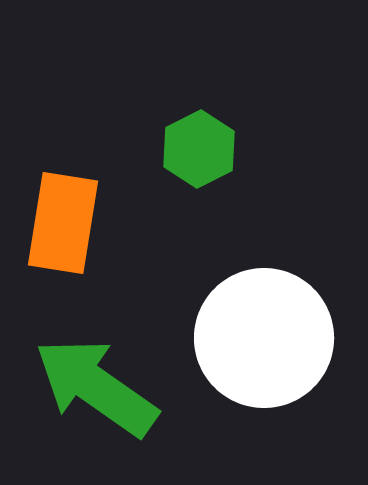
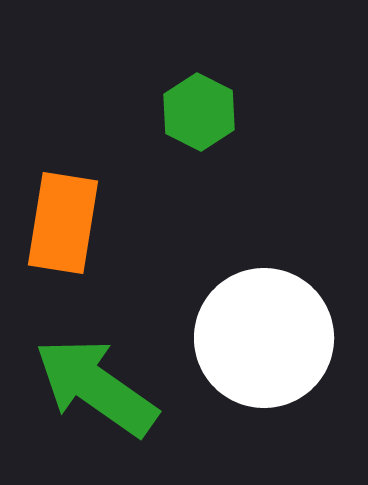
green hexagon: moved 37 px up; rotated 6 degrees counterclockwise
